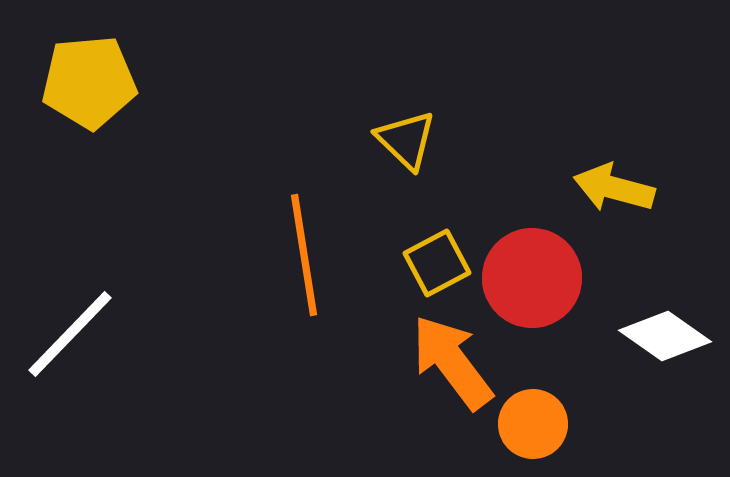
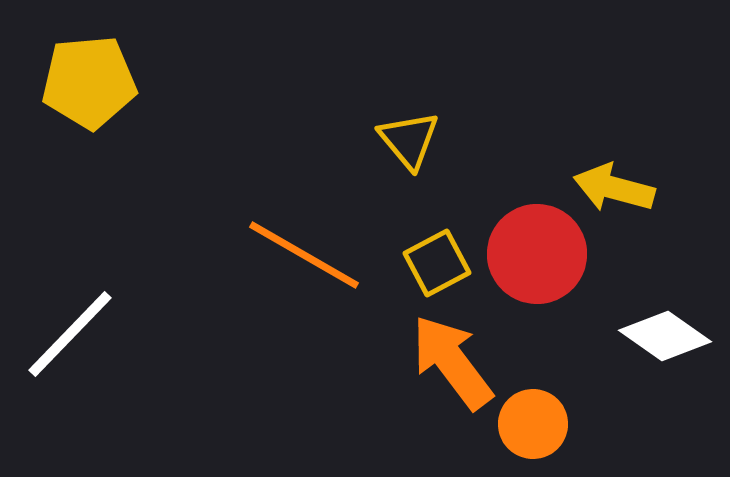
yellow triangle: moved 3 px right; rotated 6 degrees clockwise
orange line: rotated 51 degrees counterclockwise
red circle: moved 5 px right, 24 px up
